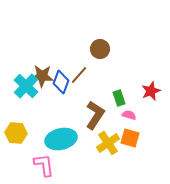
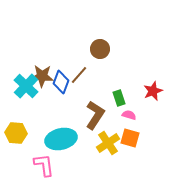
red star: moved 2 px right
